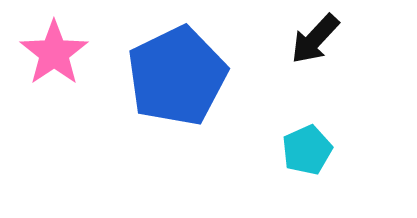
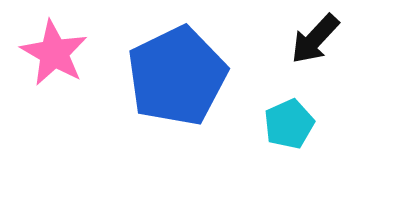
pink star: rotated 8 degrees counterclockwise
cyan pentagon: moved 18 px left, 26 px up
